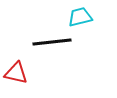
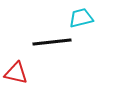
cyan trapezoid: moved 1 px right, 1 px down
